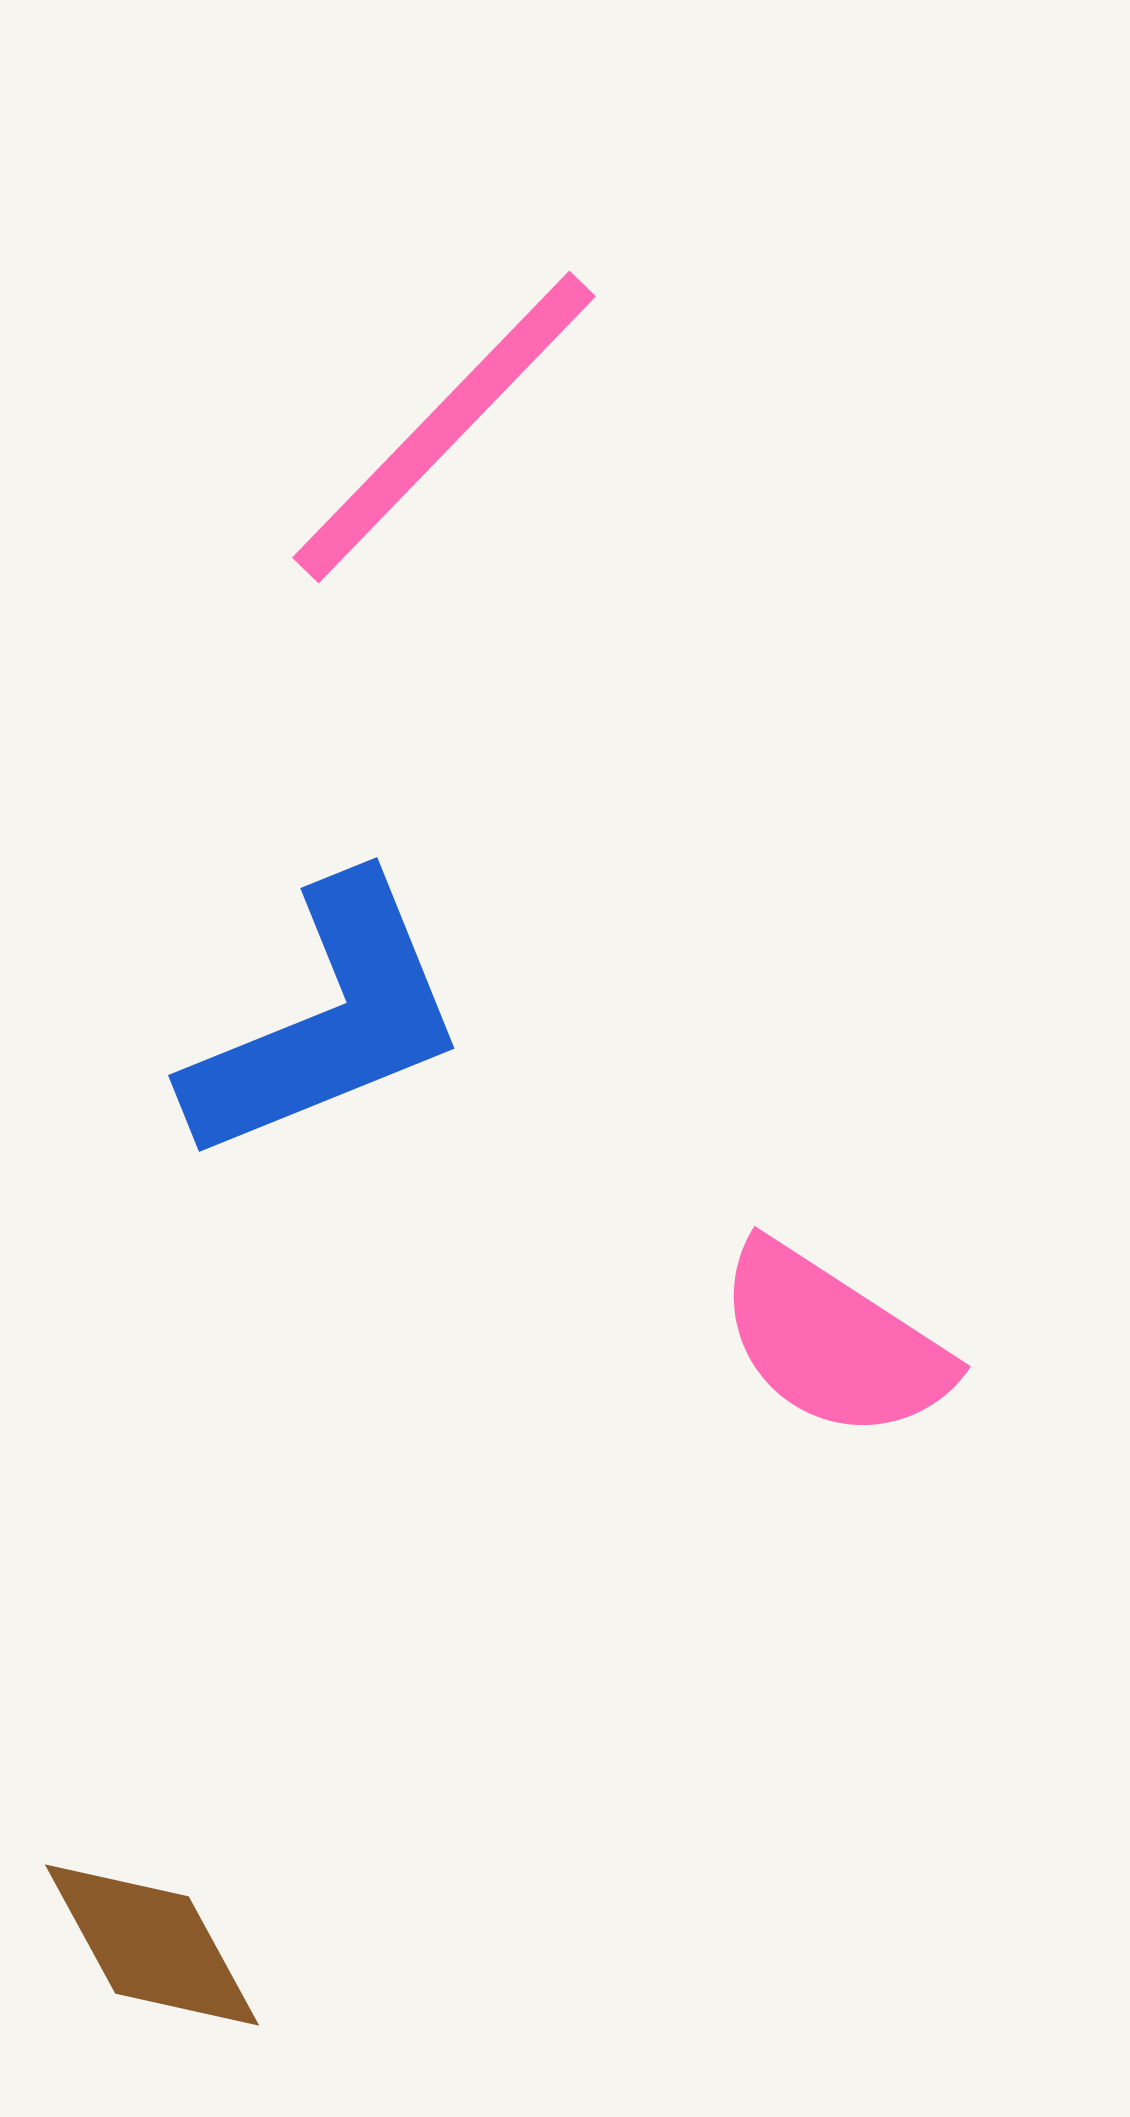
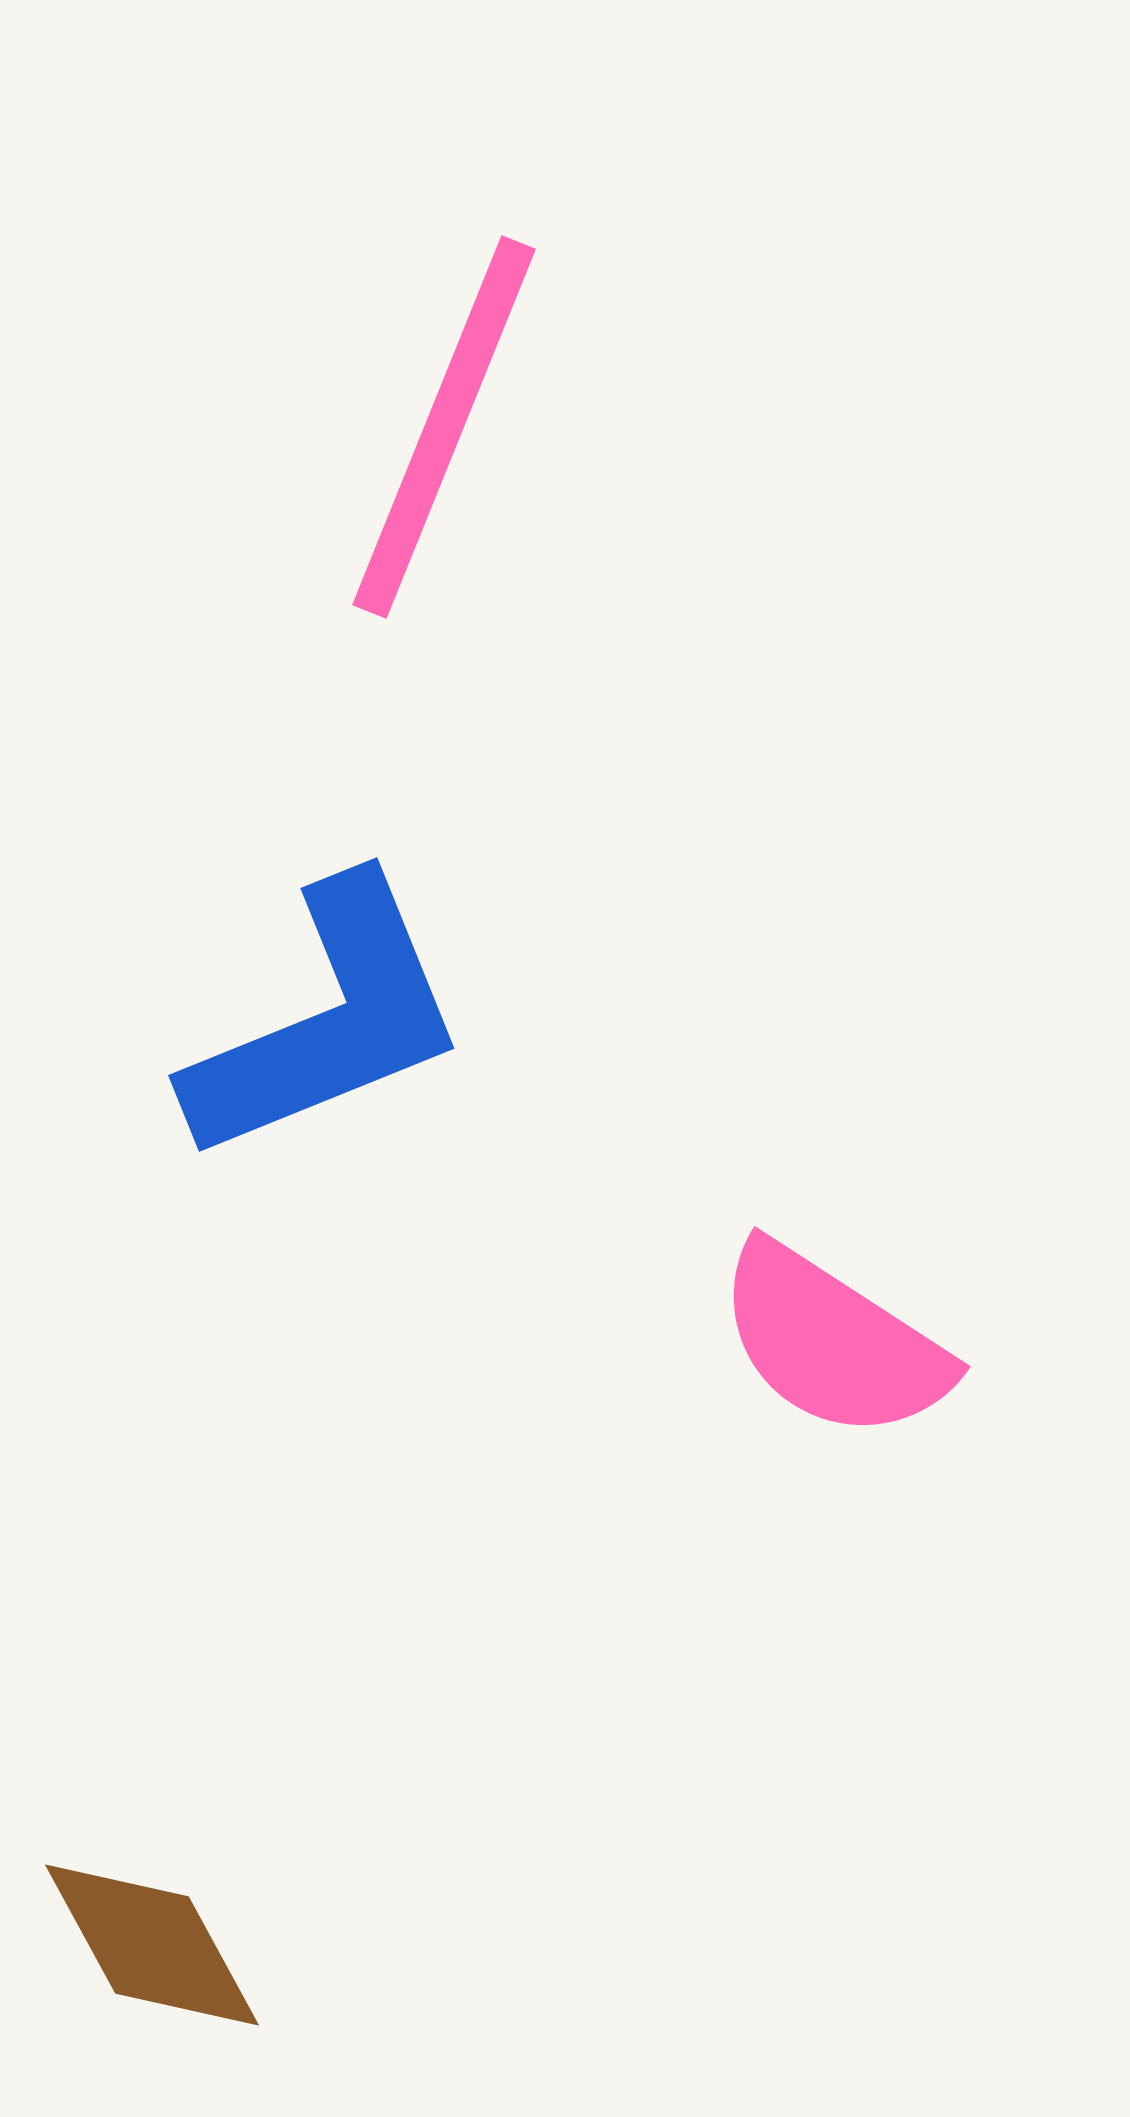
pink line: rotated 22 degrees counterclockwise
